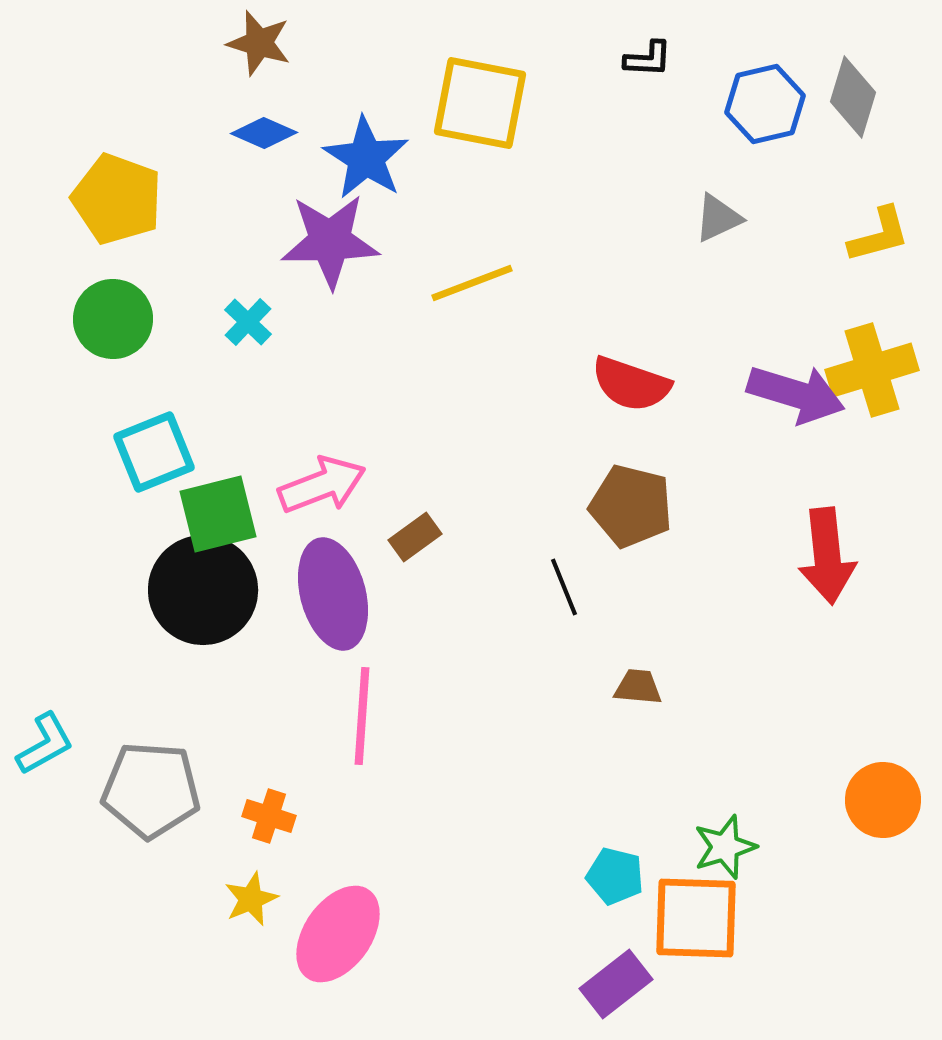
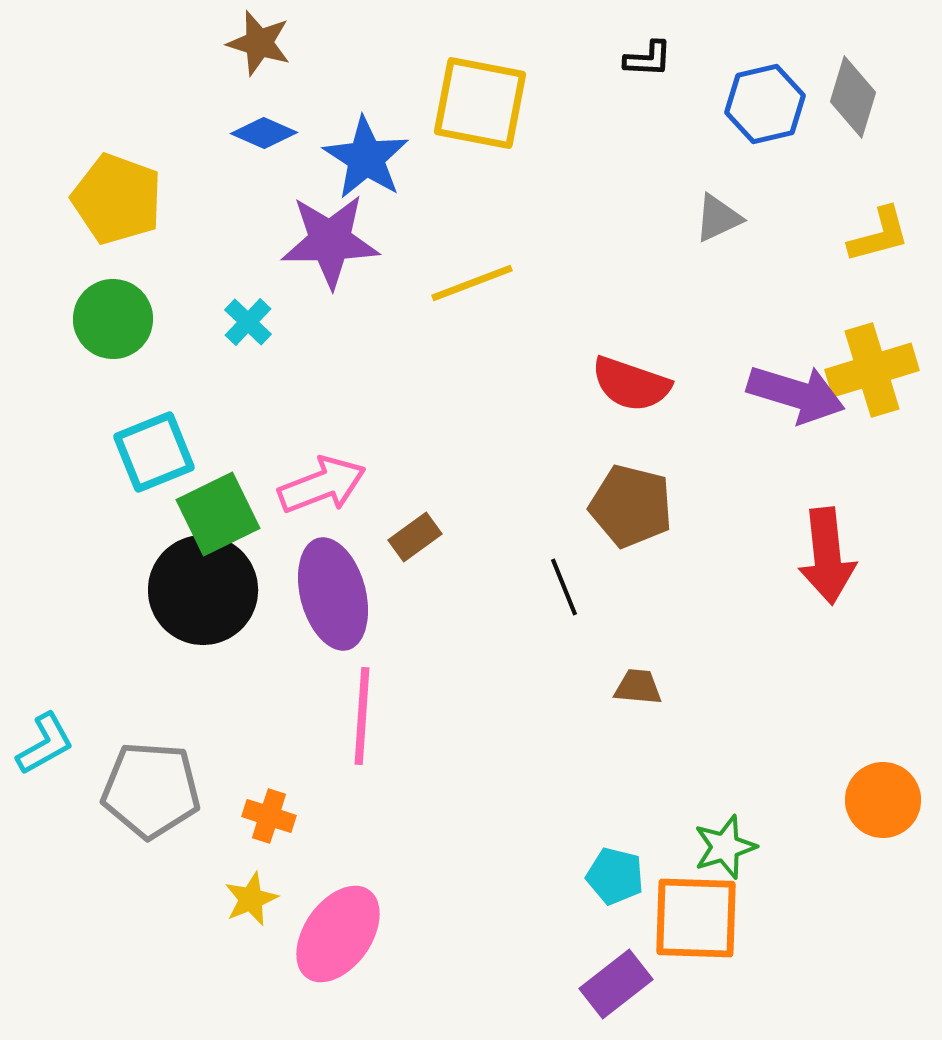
green square: rotated 12 degrees counterclockwise
